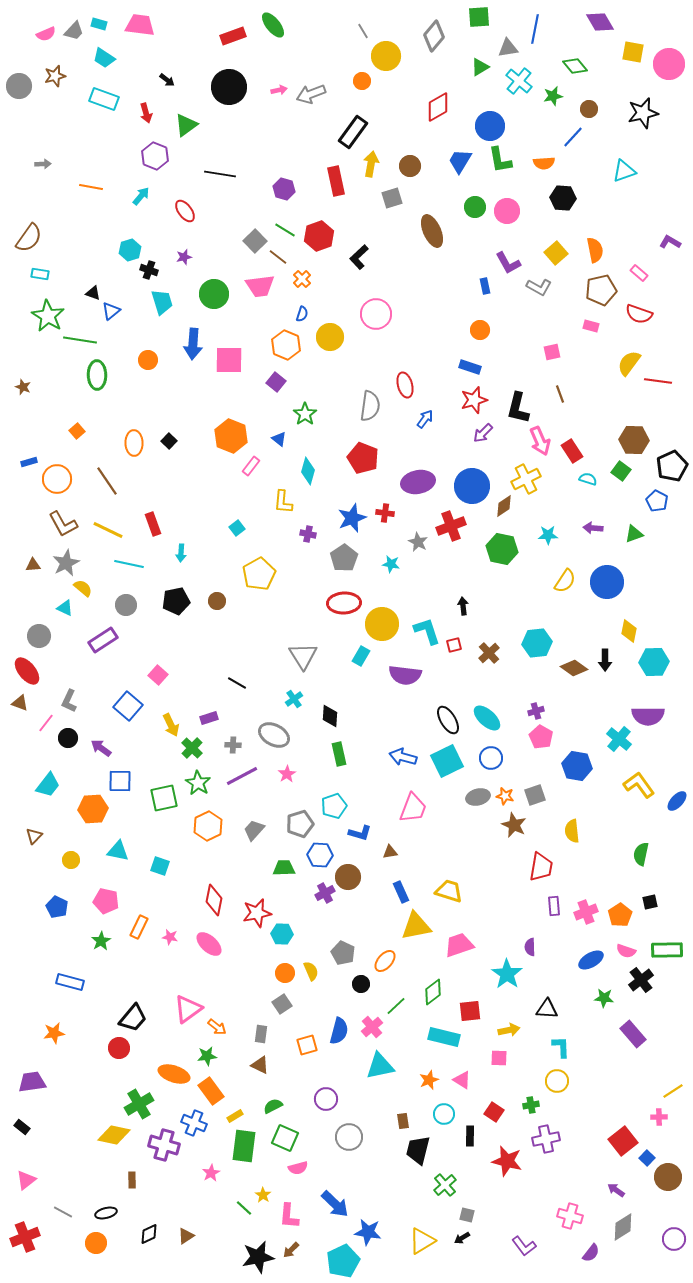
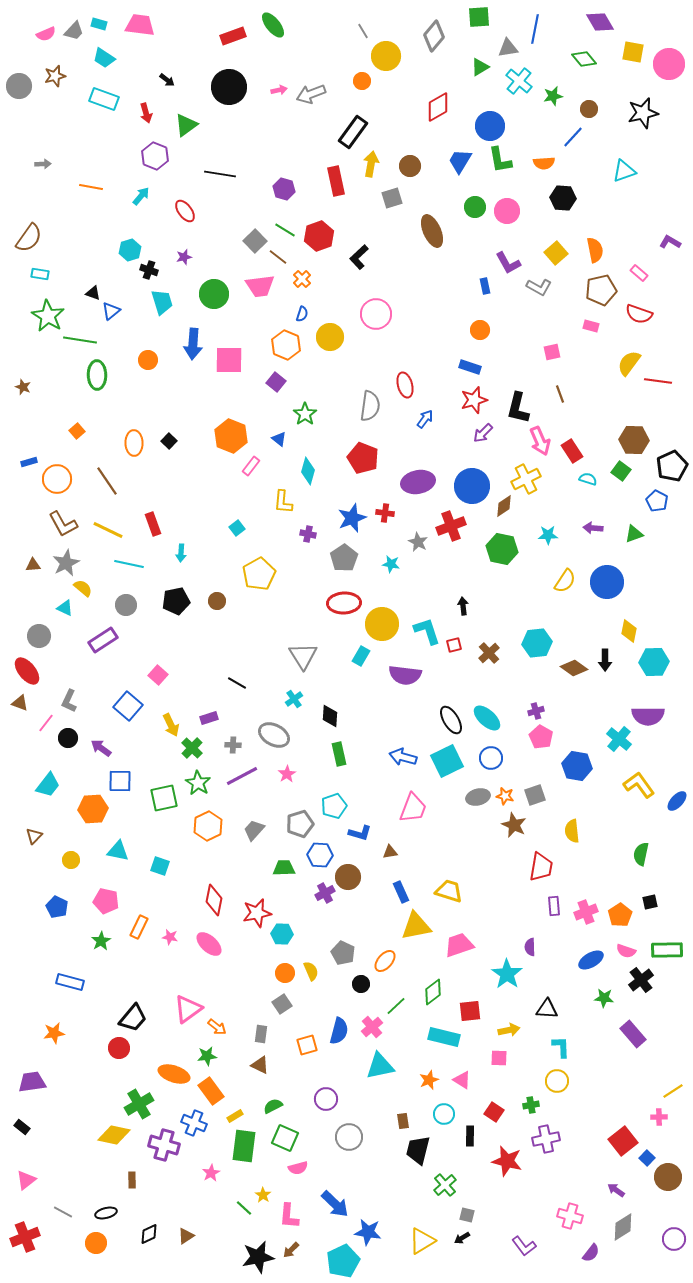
green diamond at (575, 66): moved 9 px right, 7 px up
black ellipse at (448, 720): moved 3 px right
